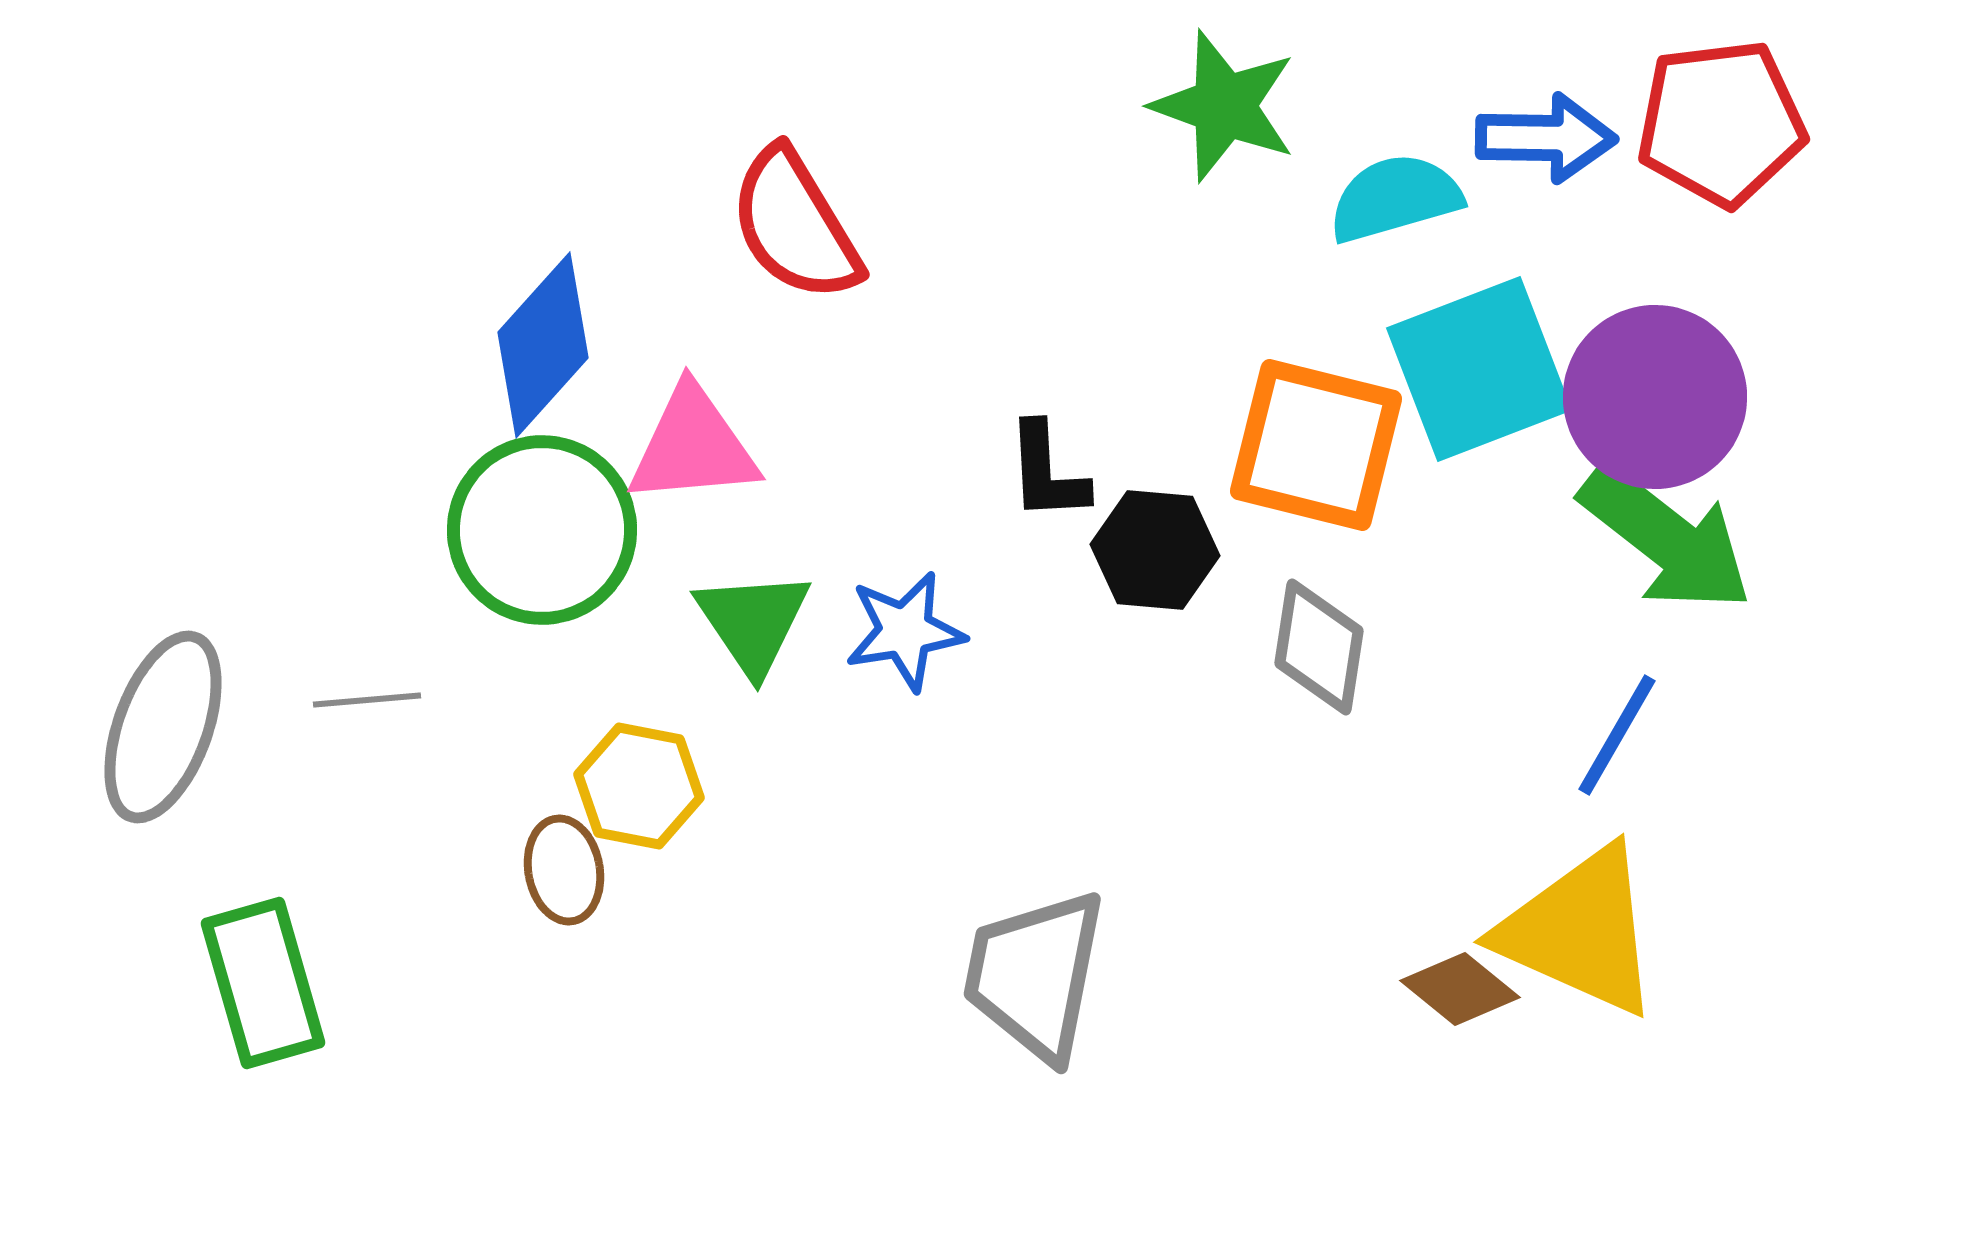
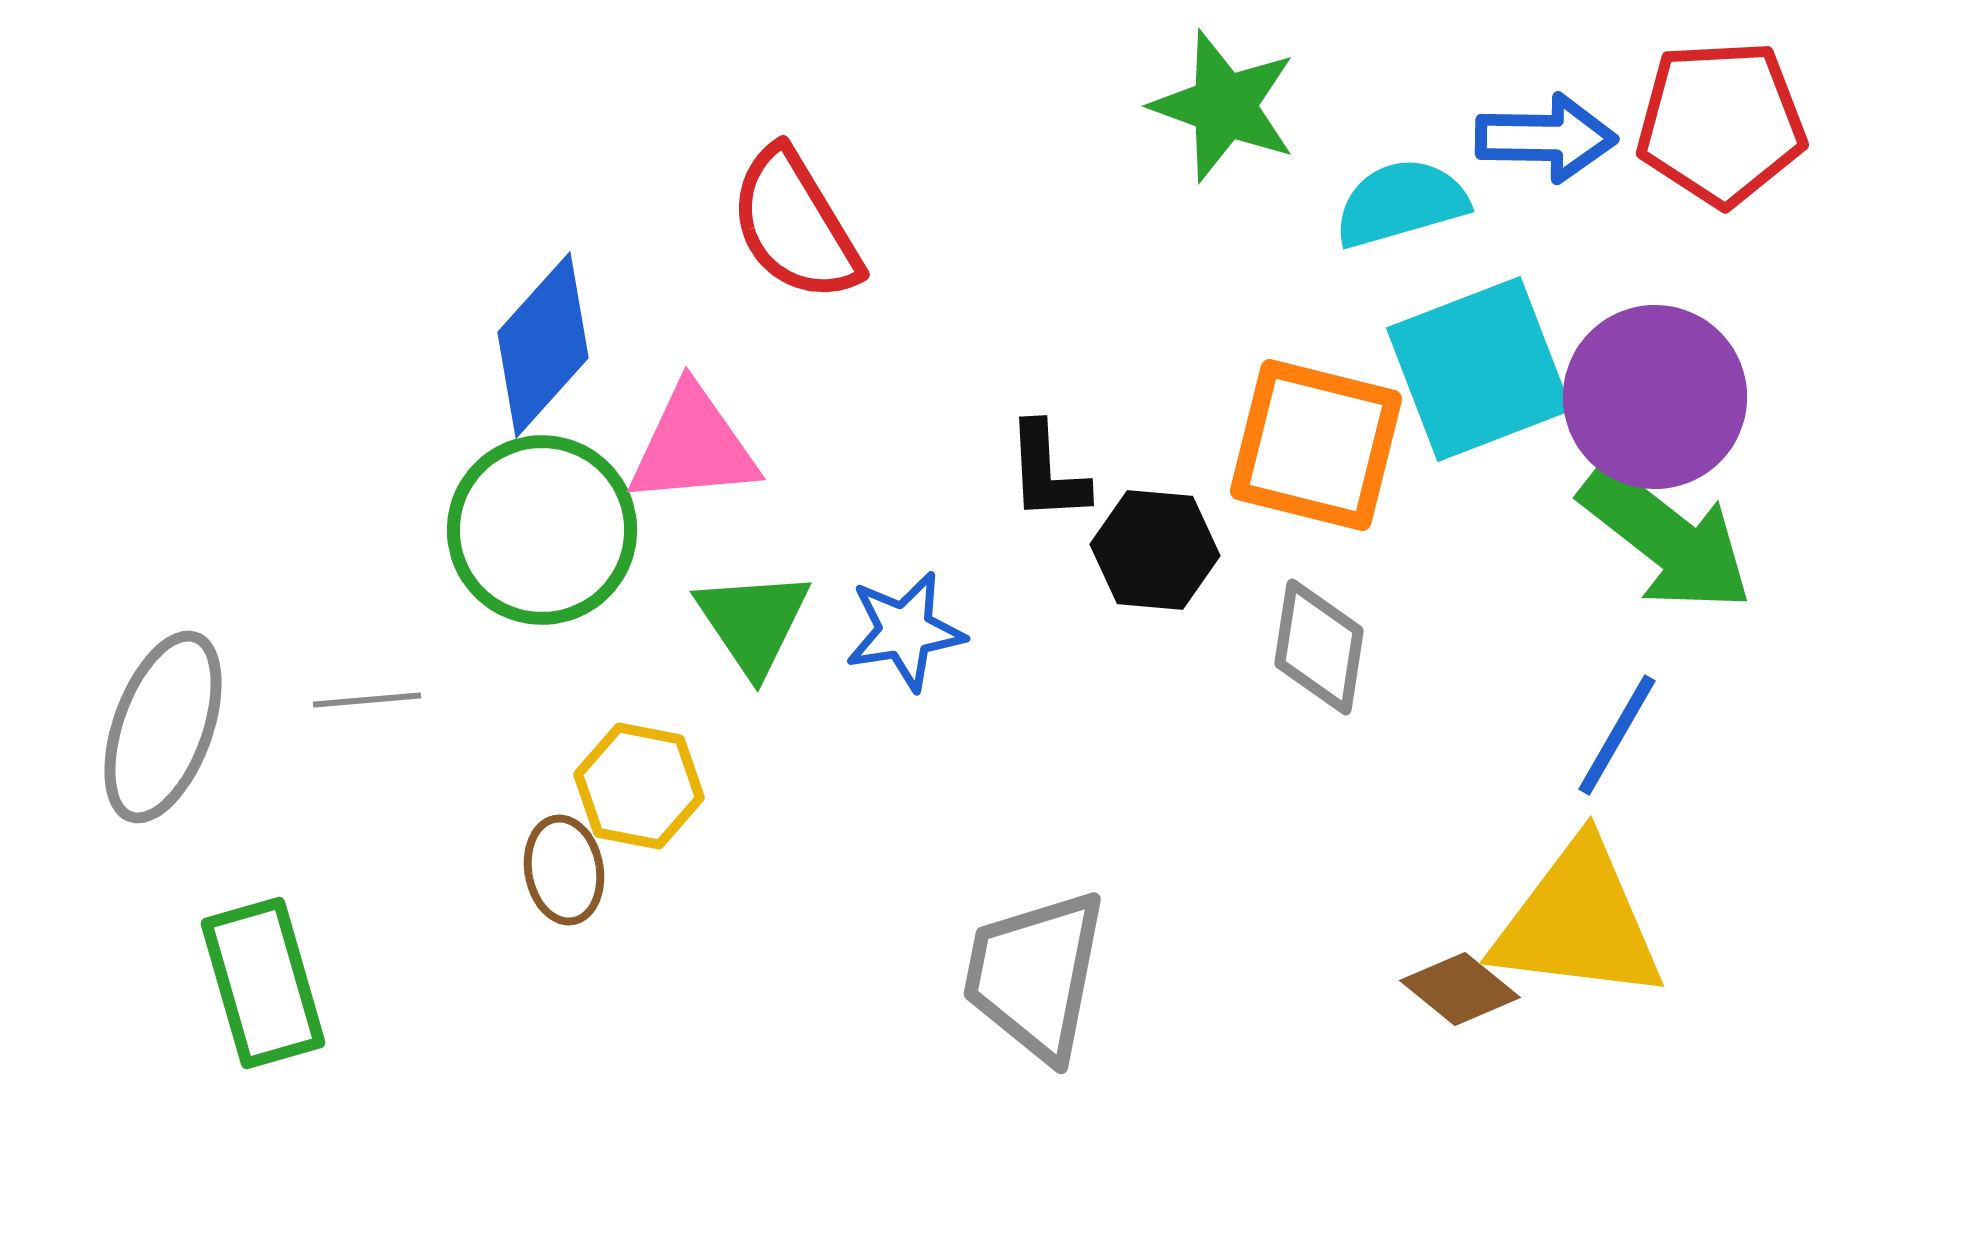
red pentagon: rotated 4 degrees clockwise
cyan semicircle: moved 6 px right, 5 px down
yellow triangle: moved 2 px left, 9 px up; rotated 17 degrees counterclockwise
